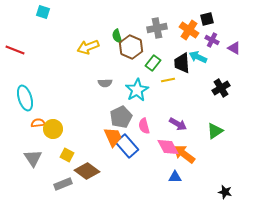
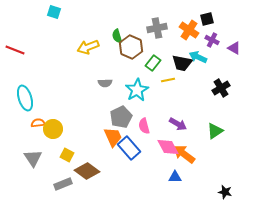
cyan square: moved 11 px right
black trapezoid: rotated 75 degrees counterclockwise
blue rectangle: moved 2 px right, 2 px down
